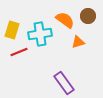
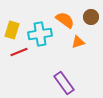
brown circle: moved 3 px right, 1 px down
